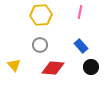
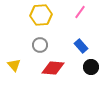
pink line: rotated 24 degrees clockwise
